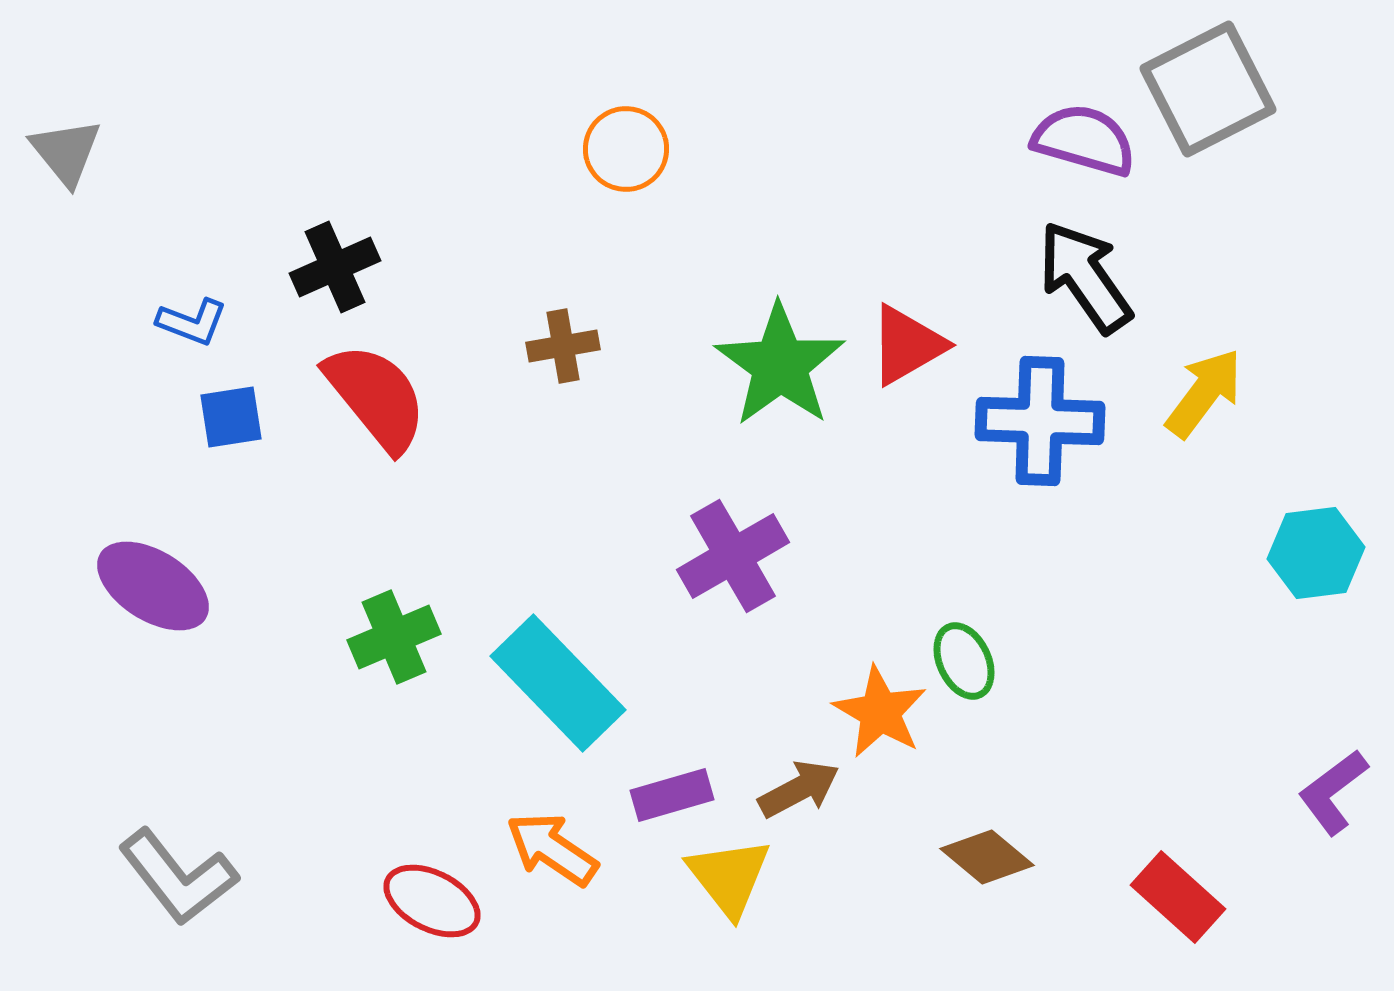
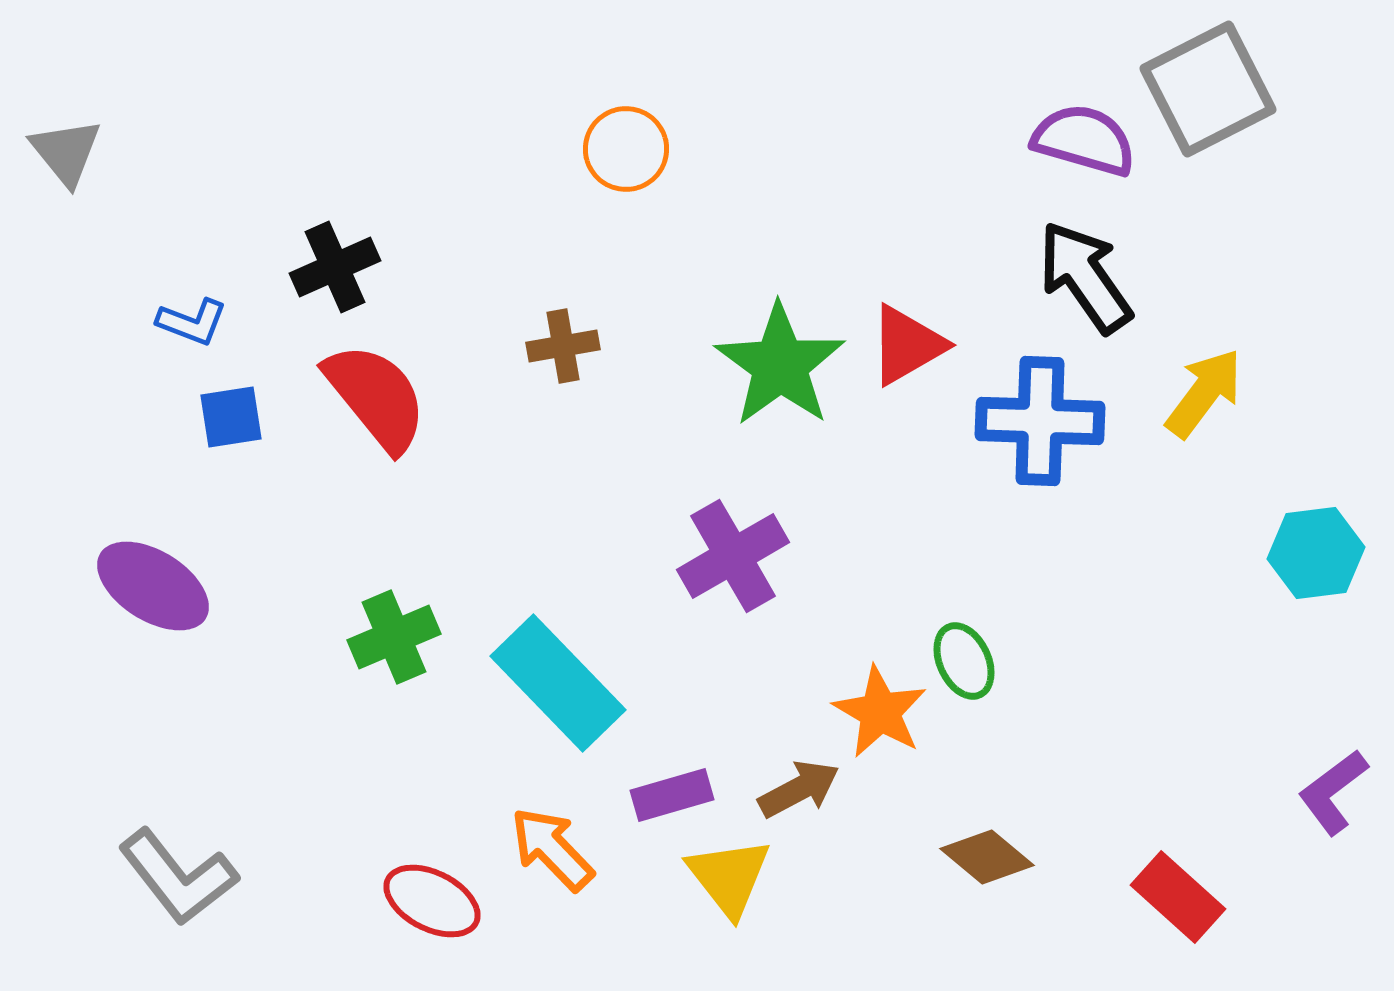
orange arrow: rotated 12 degrees clockwise
